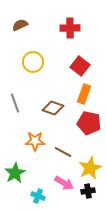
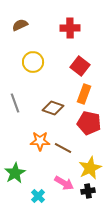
orange star: moved 5 px right
brown line: moved 4 px up
cyan cross: rotated 24 degrees clockwise
